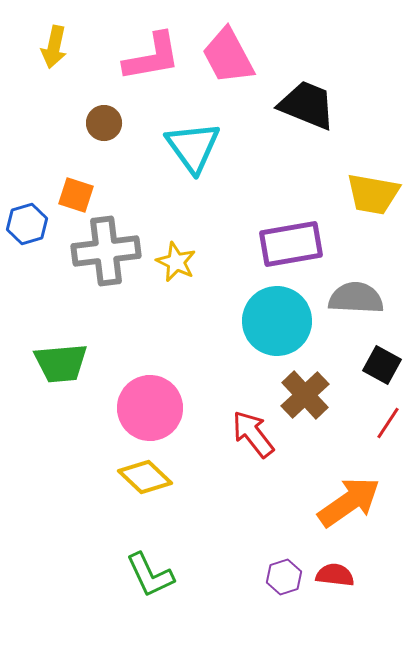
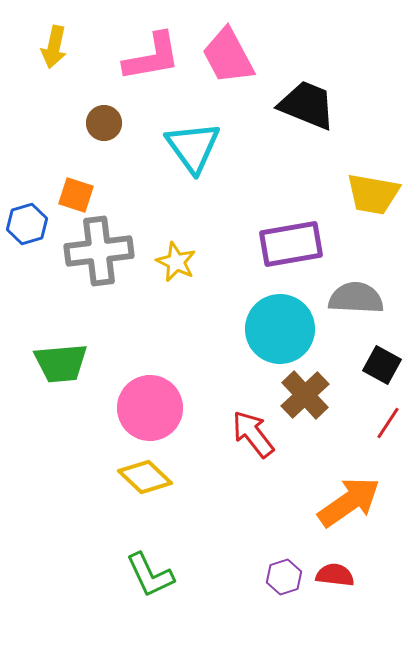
gray cross: moved 7 px left
cyan circle: moved 3 px right, 8 px down
